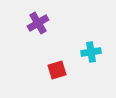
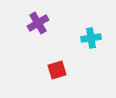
cyan cross: moved 14 px up
